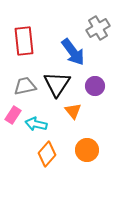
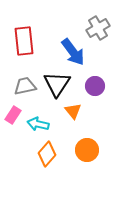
cyan arrow: moved 2 px right
